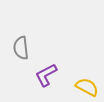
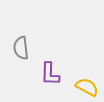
purple L-shape: moved 4 px right, 1 px up; rotated 60 degrees counterclockwise
